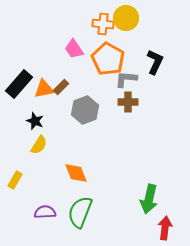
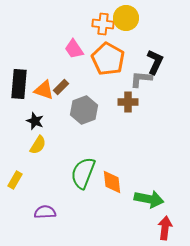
gray L-shape: moved 15 px right
black rectangle: rotated 36 degrees counterclockwise
orange triangle: moved 1 px down; rotated 30 degrees clockwise
gray hexagon: moved 1 px left
yellow semicircle: moved 1 px left
orange diamond: moved 36 px right, 9 px down; rotated 15 degrees clockwise
green arrow: rotated 92 degrees counterclockwise
green semicircle: moved 3 px right, 39 px up
